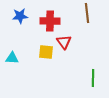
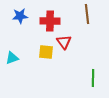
brown line: moved 1 px down
cyan triangle: rotated 24 degrees counterclockwise
